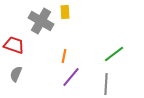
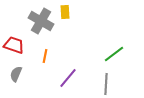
orange line: moved 19 px left
purple line: moved 3 px left, 1 px down
